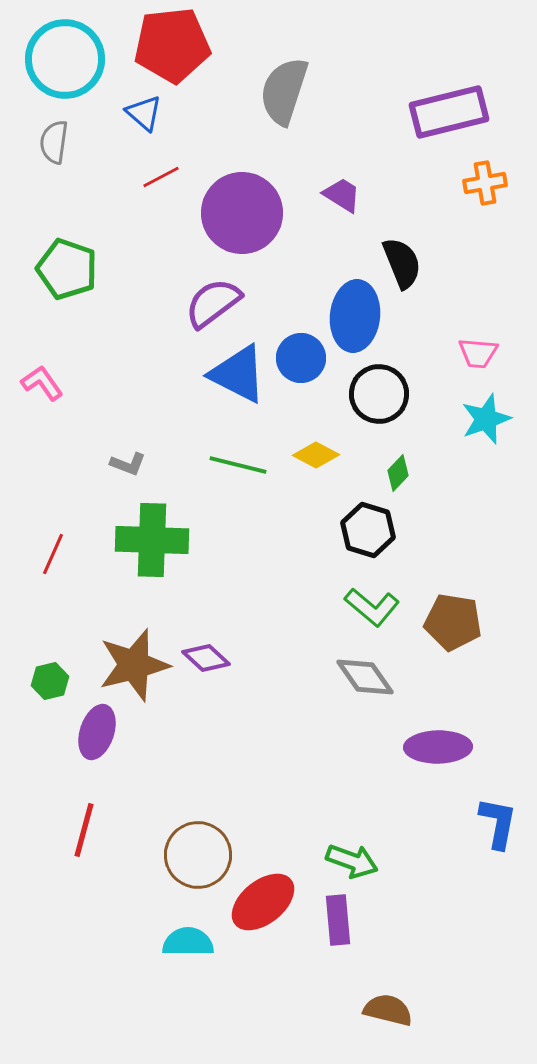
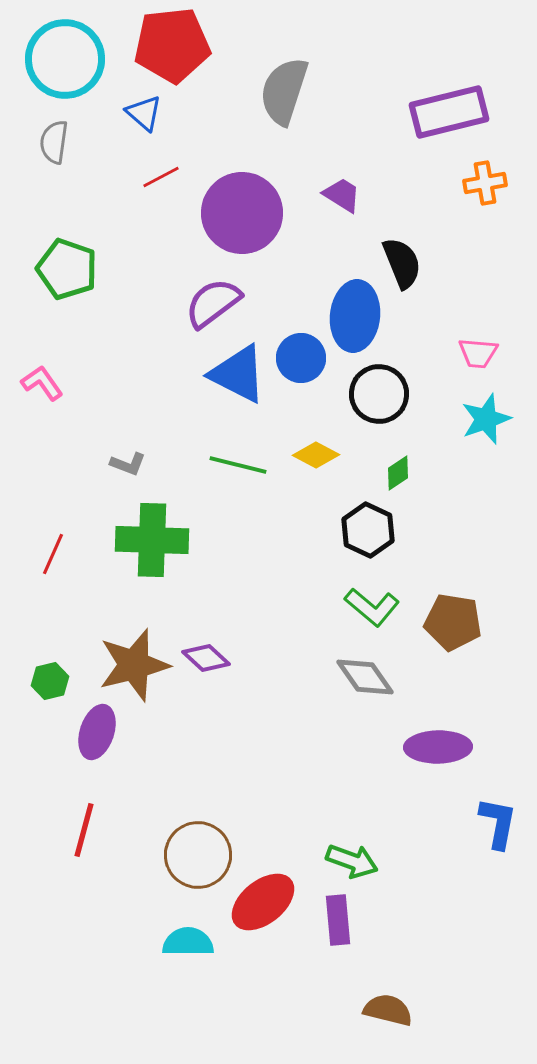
green diamond at (398, 473): rotated 12 degrees clockwise
black hexagon at (368, 530): rotated 8 degrees clockwise
